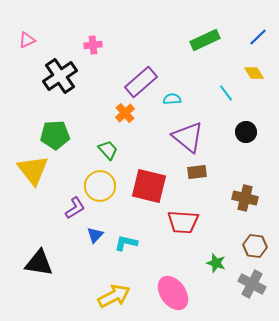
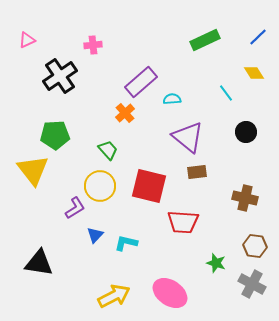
pink ellipse: moved 3 px left; rotated 20 degrees counterclockwise
